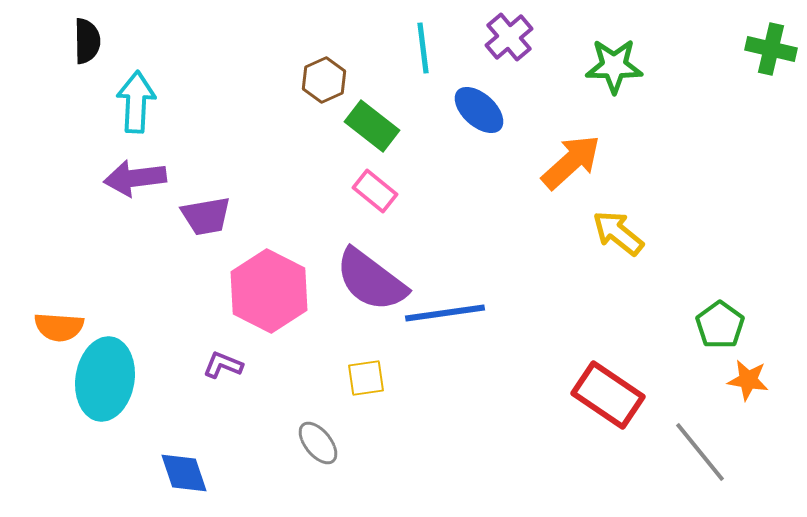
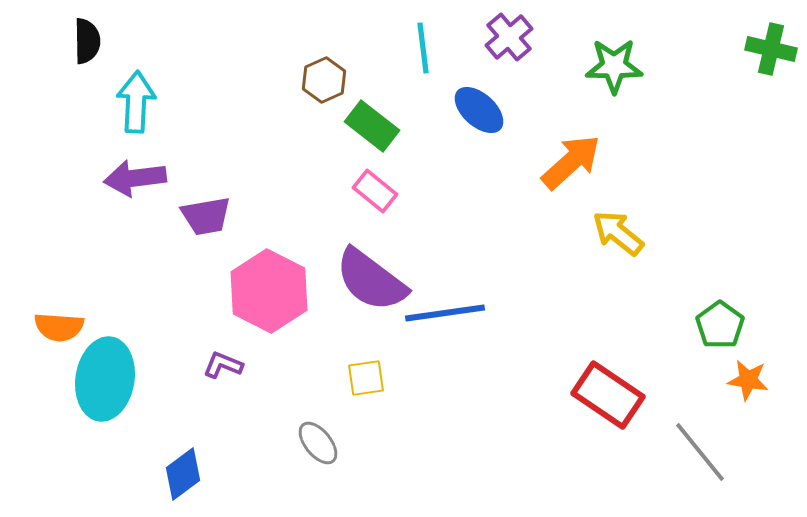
blue diamond: moved 1 px left, 1 px down; rotated 72 degrees clockwise
